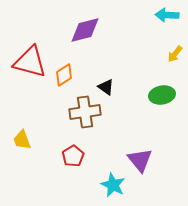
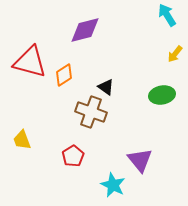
cyan arrow: rotated 55 degrees clockwise
brown cross: moved 6 px right; rotated 28 degrees clockwise
